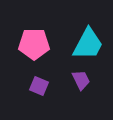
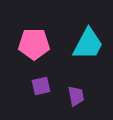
purple trapezoid: moved 5 px left, 16 px down; rotated 15 degrees clockwise
purple square: moved 2 px right; rotated 36 degrees counterclockwise
